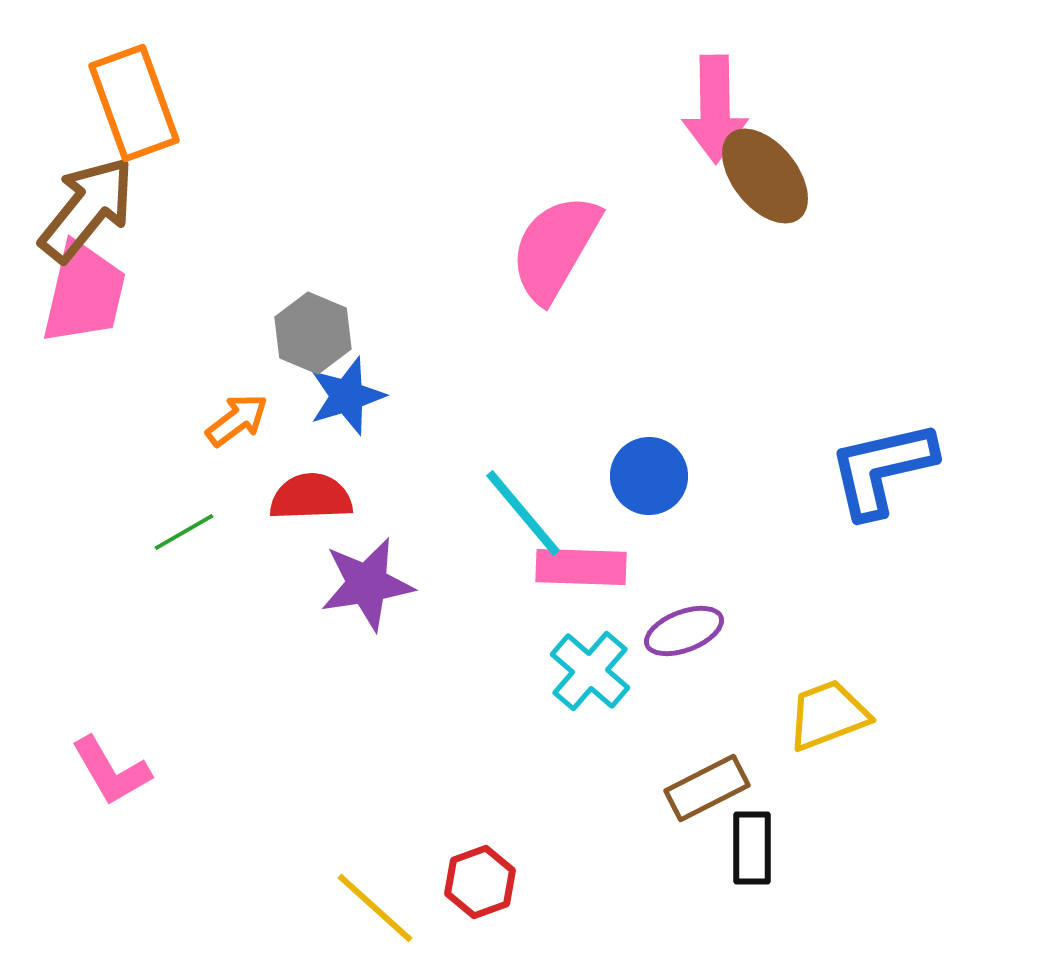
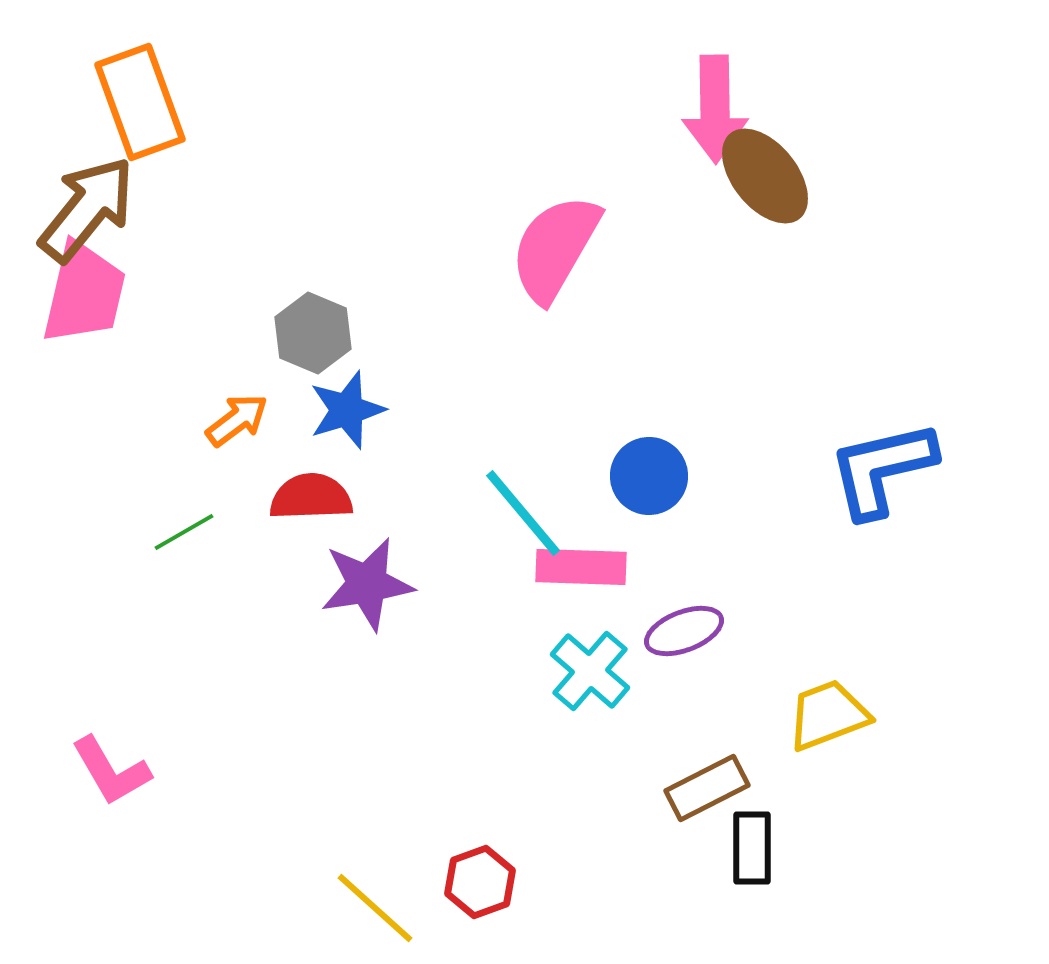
orange rectangle: moved 6 px right, 1 px up
blue star: moved 14 px down
